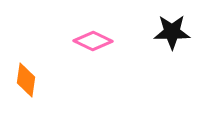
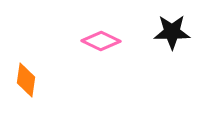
pink diamond: moved 8 px right
